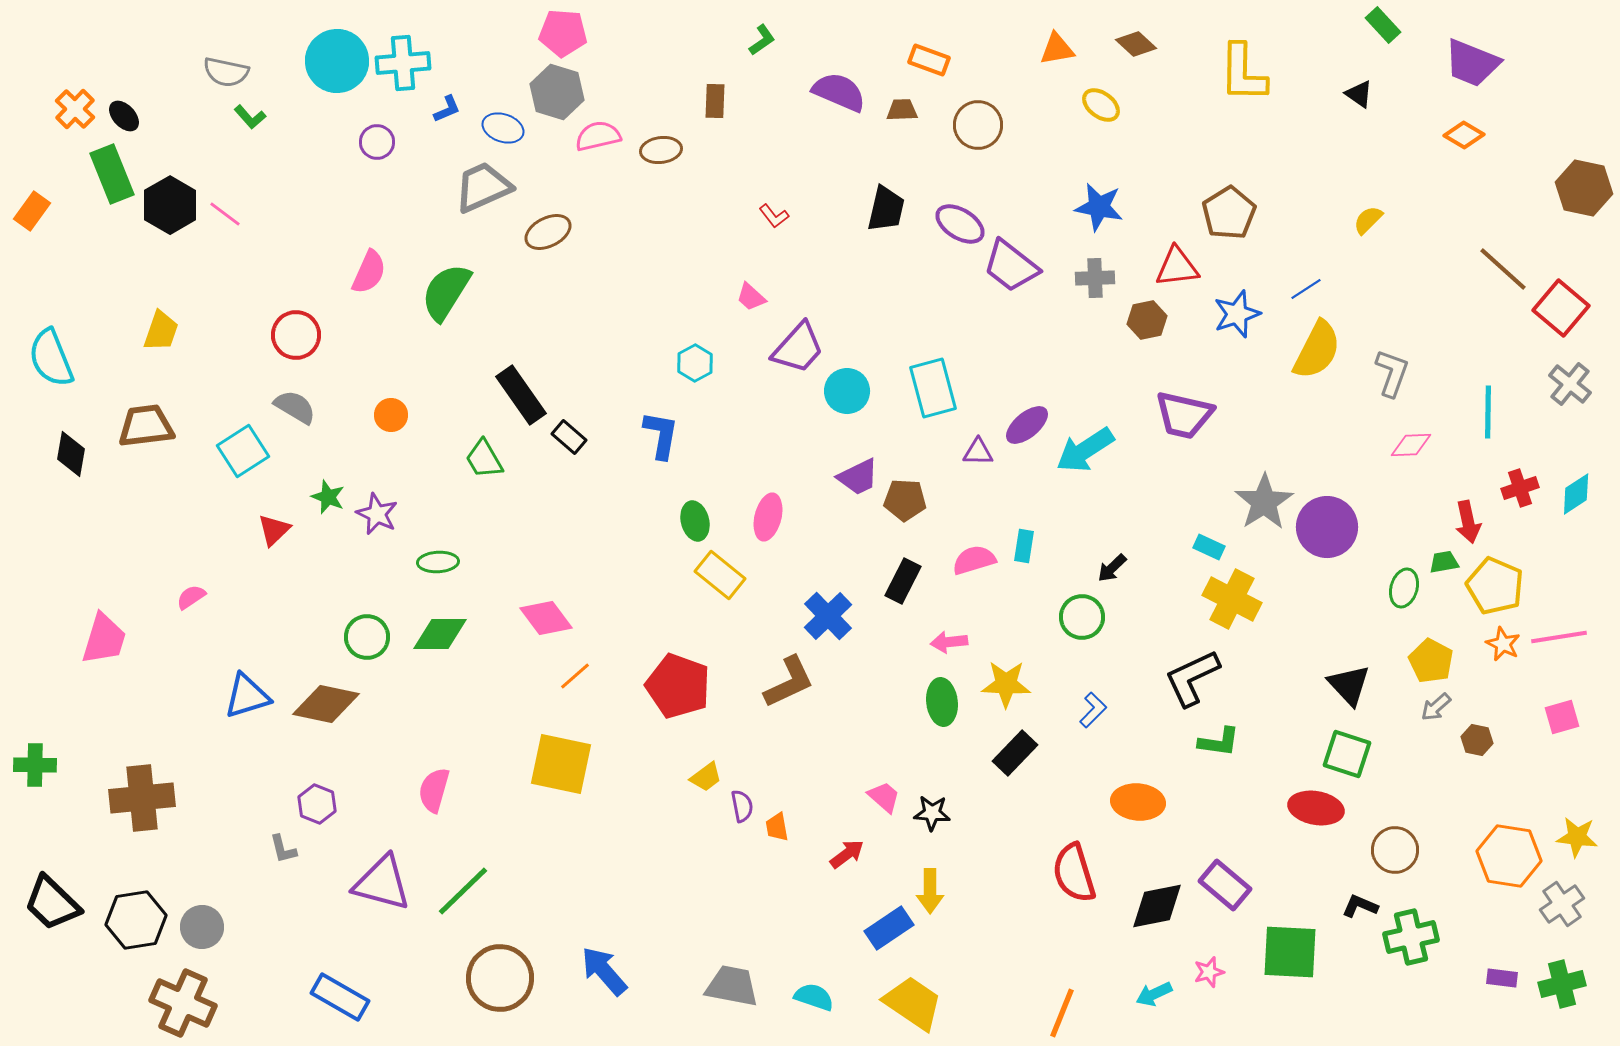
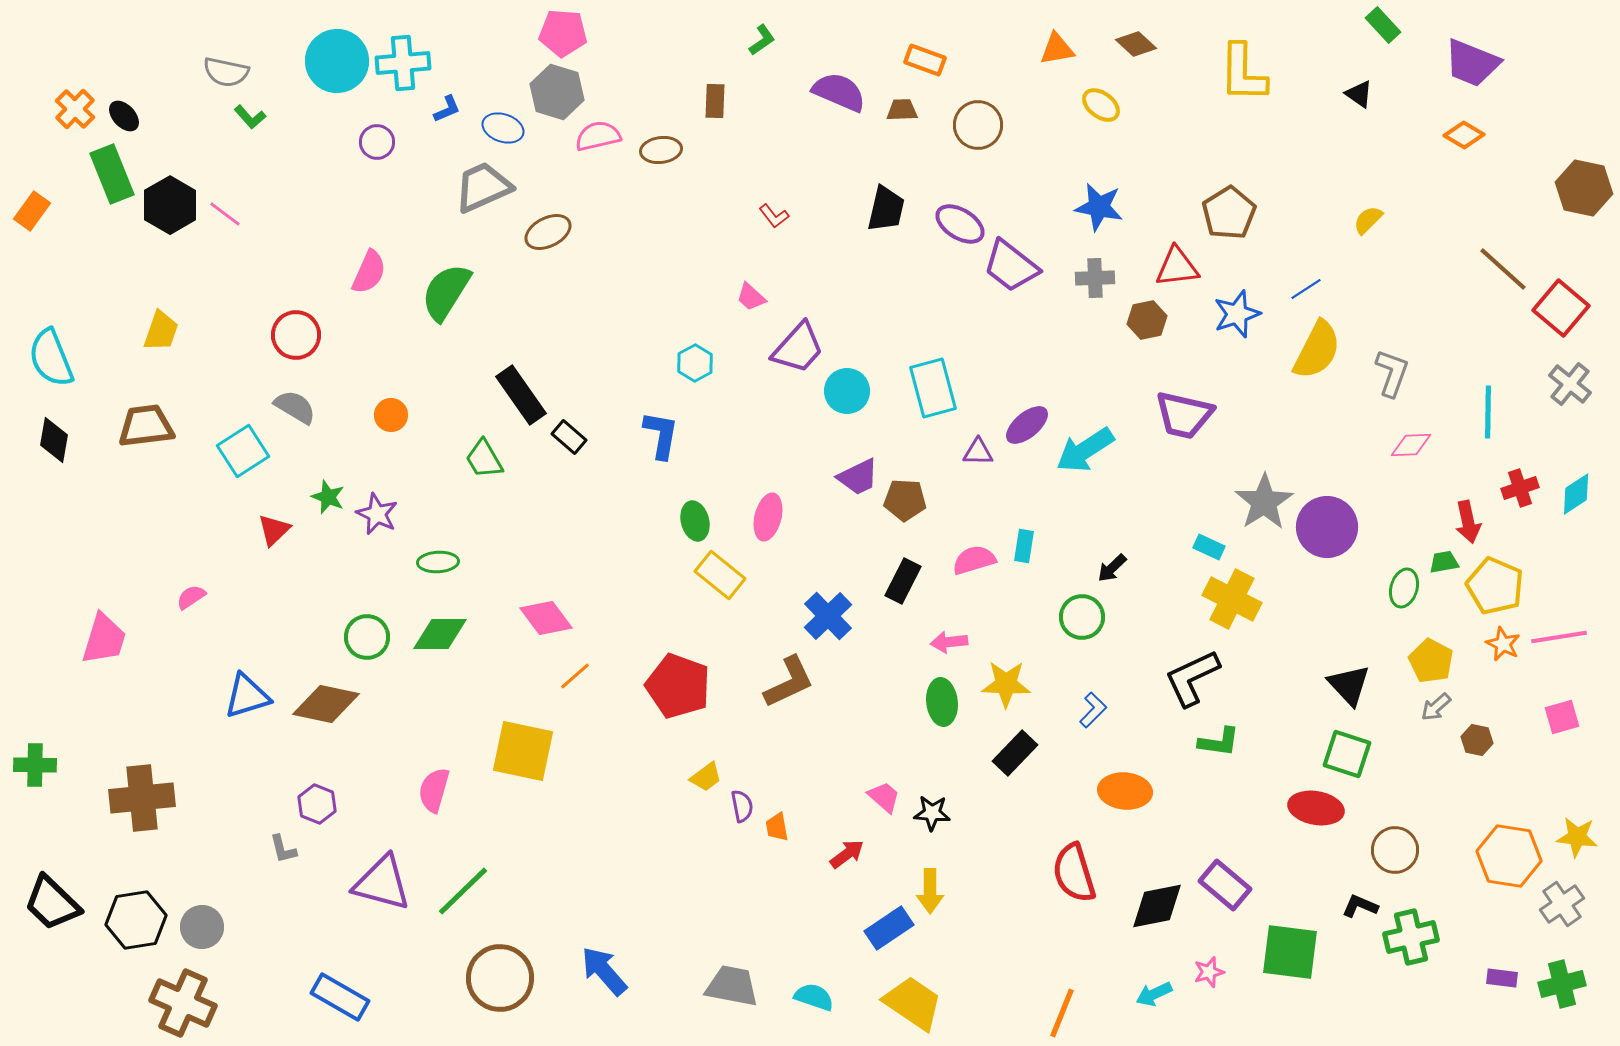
orange rectangle at (929, 60): moved 4 px left
black diamond at (71, 454): moved 17 px left, 14 px up
yellow square at (561, 764): moved 38 px left, 13 px up
orange ellipse at (1138, 802): moved 13 px left, 11 px up
green square at (1290, 952): rotated 4 degrees clockwise
